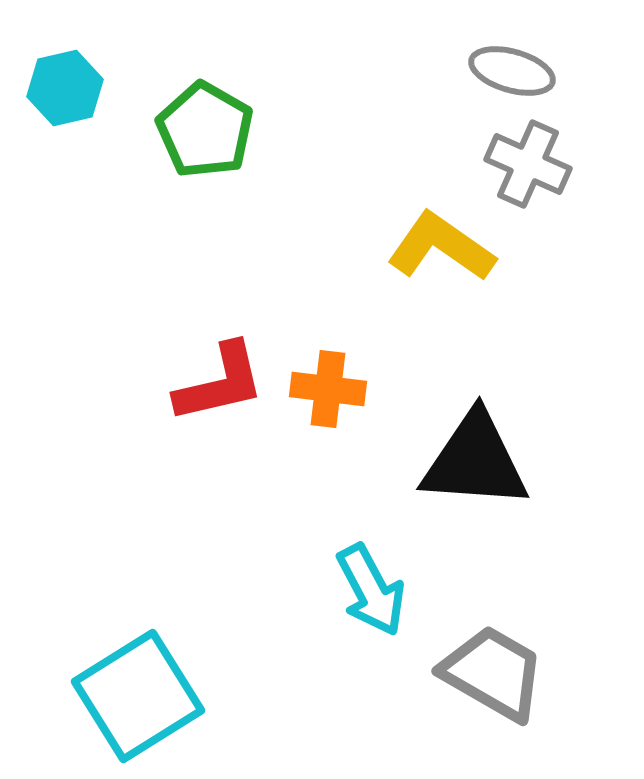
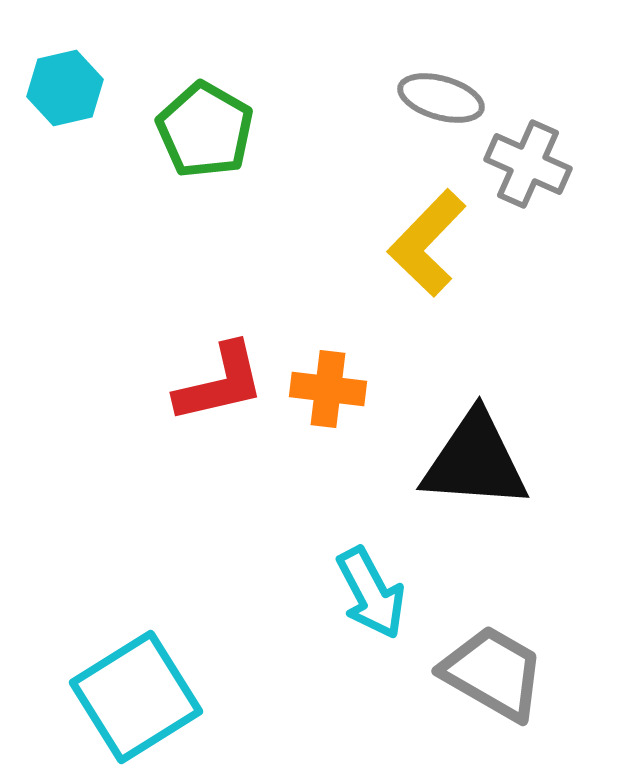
gray ellipse: moved 71 px left, 27 px down
yellow L-shape: moved 14 px left, 4 px up; rotated 81 degrees counterclockwise
cyan arrow: moved 3 px down
cyan square: moved 2 px left, 1 px down
